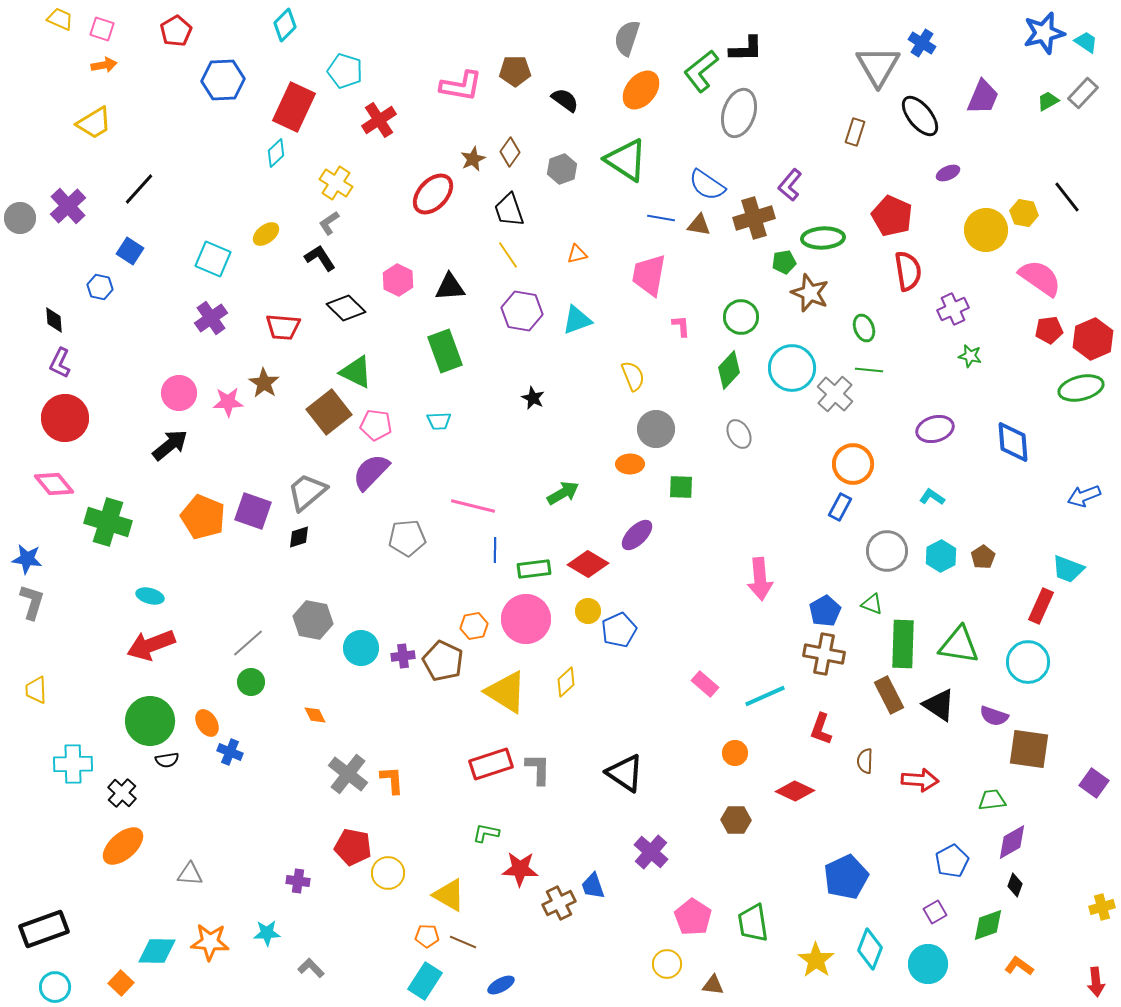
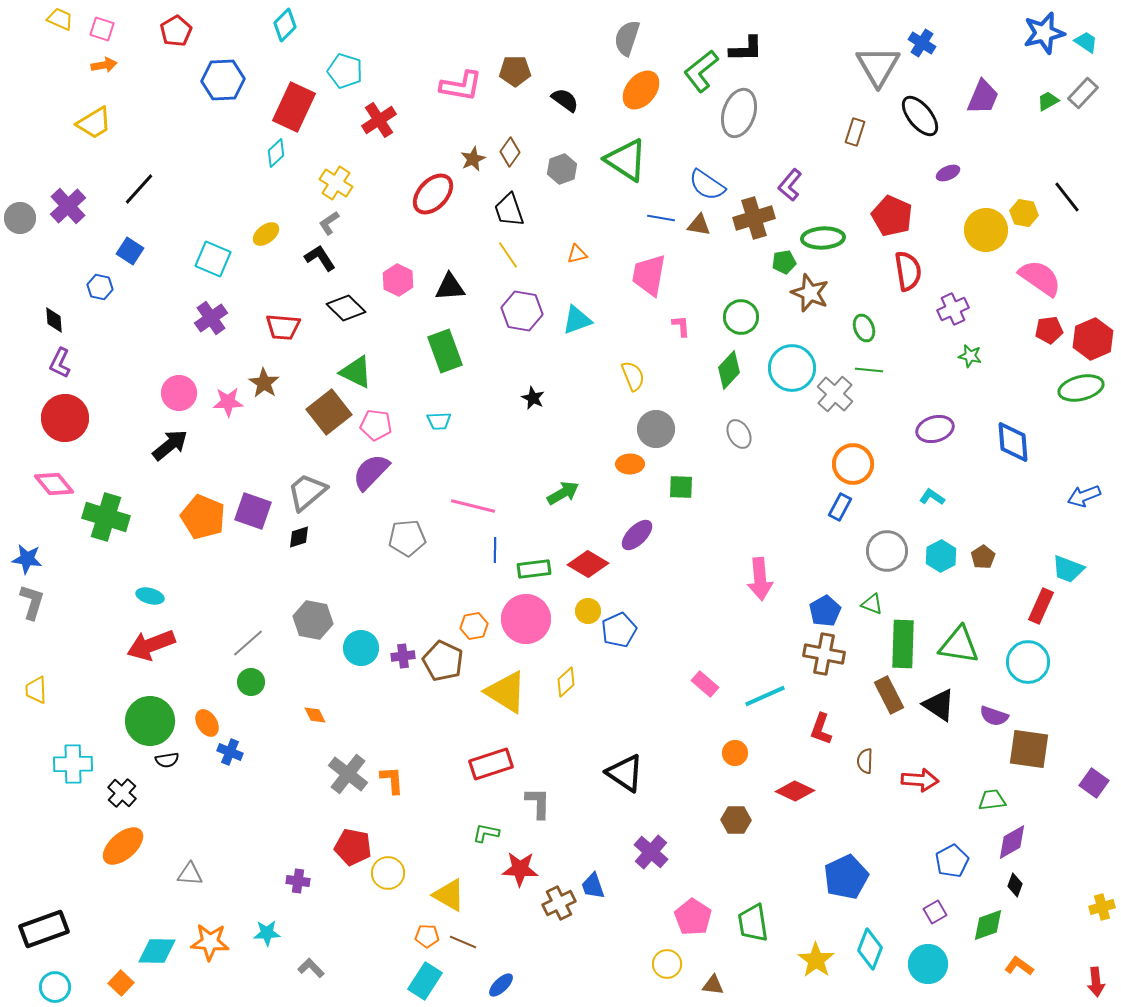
green cross at (108, 522): moved 2 px left, 5 px up
gray L-shape at (538, 769): moved 34 px down
blue ellipse at (501, 985): rotated 16 degrees counterclockwise
